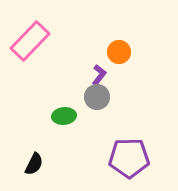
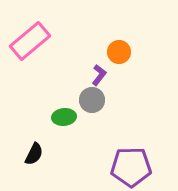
pink rectangle: rotated 6 degrees clockwise
gray circle: moved 5 px left, 3 px down
green ellipse: moved 1 px down
purple pentagon: moved 2 px right, 9 px down
black semicircle: moved 10 px up
